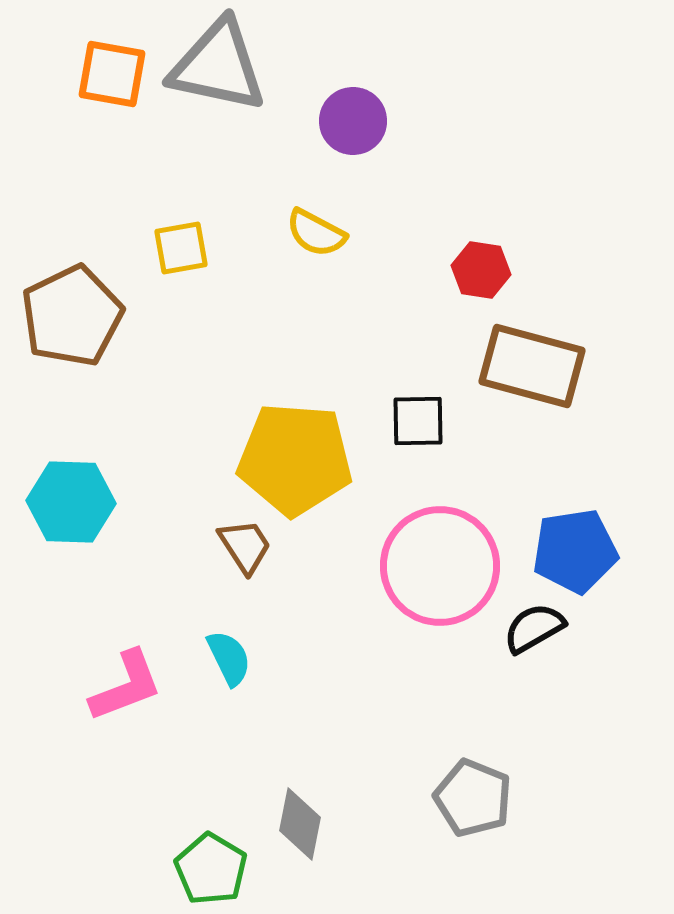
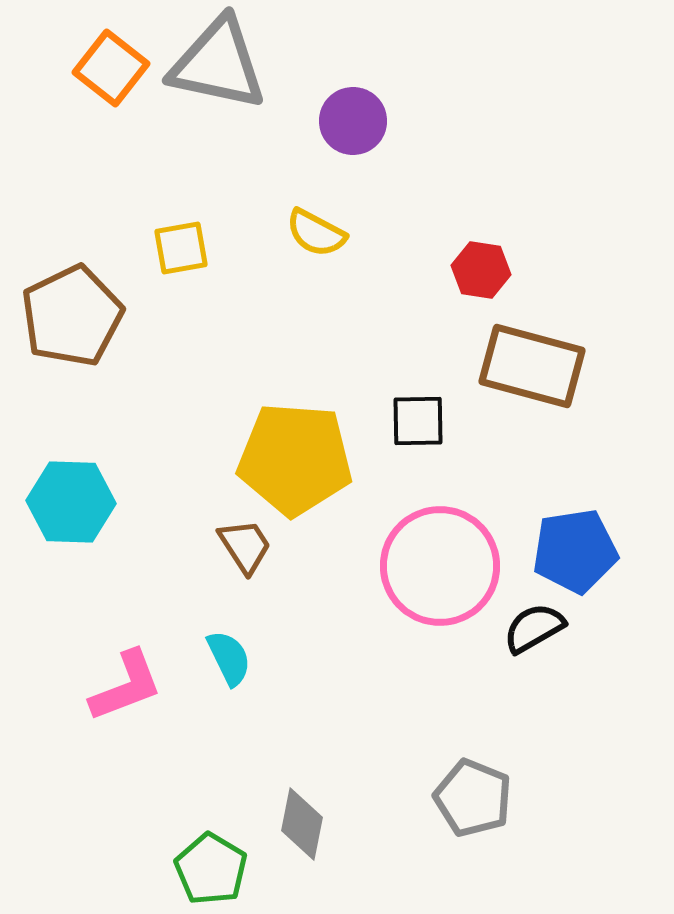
gray triangle: moved 2 px up
orange square: moved 1 px left, 6 px up; rotated 28 degrees clockwise
gray diamond: moved 2 px right
